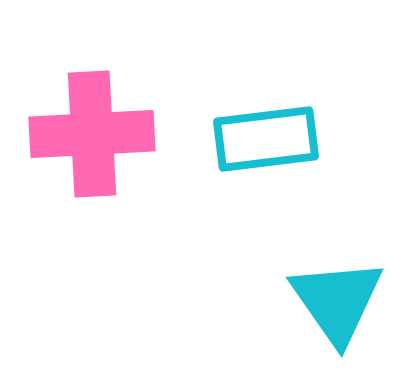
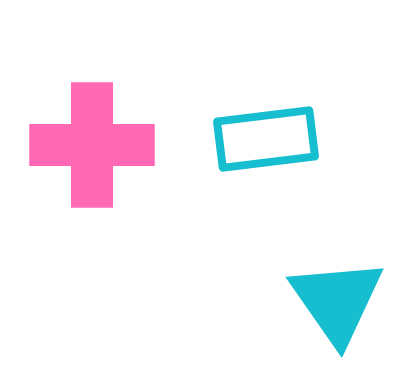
pink cross: moved 11 px down; rotated 3 degrees clockwise
